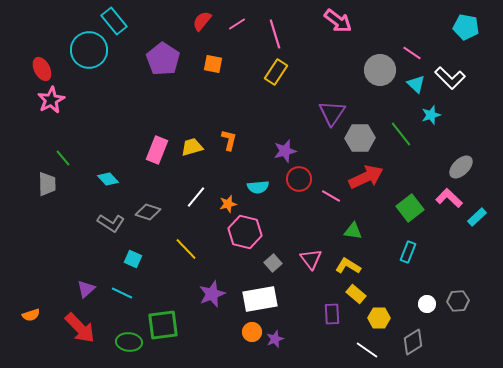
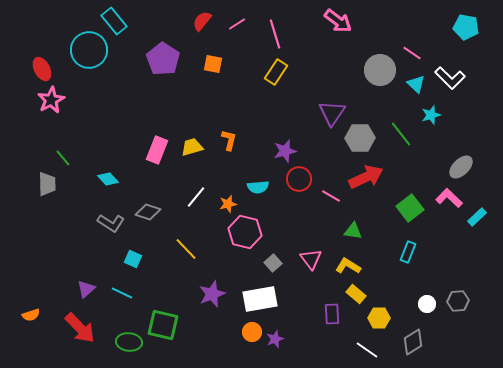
green square at (163, 325): rotated 20 degrees clockwise
